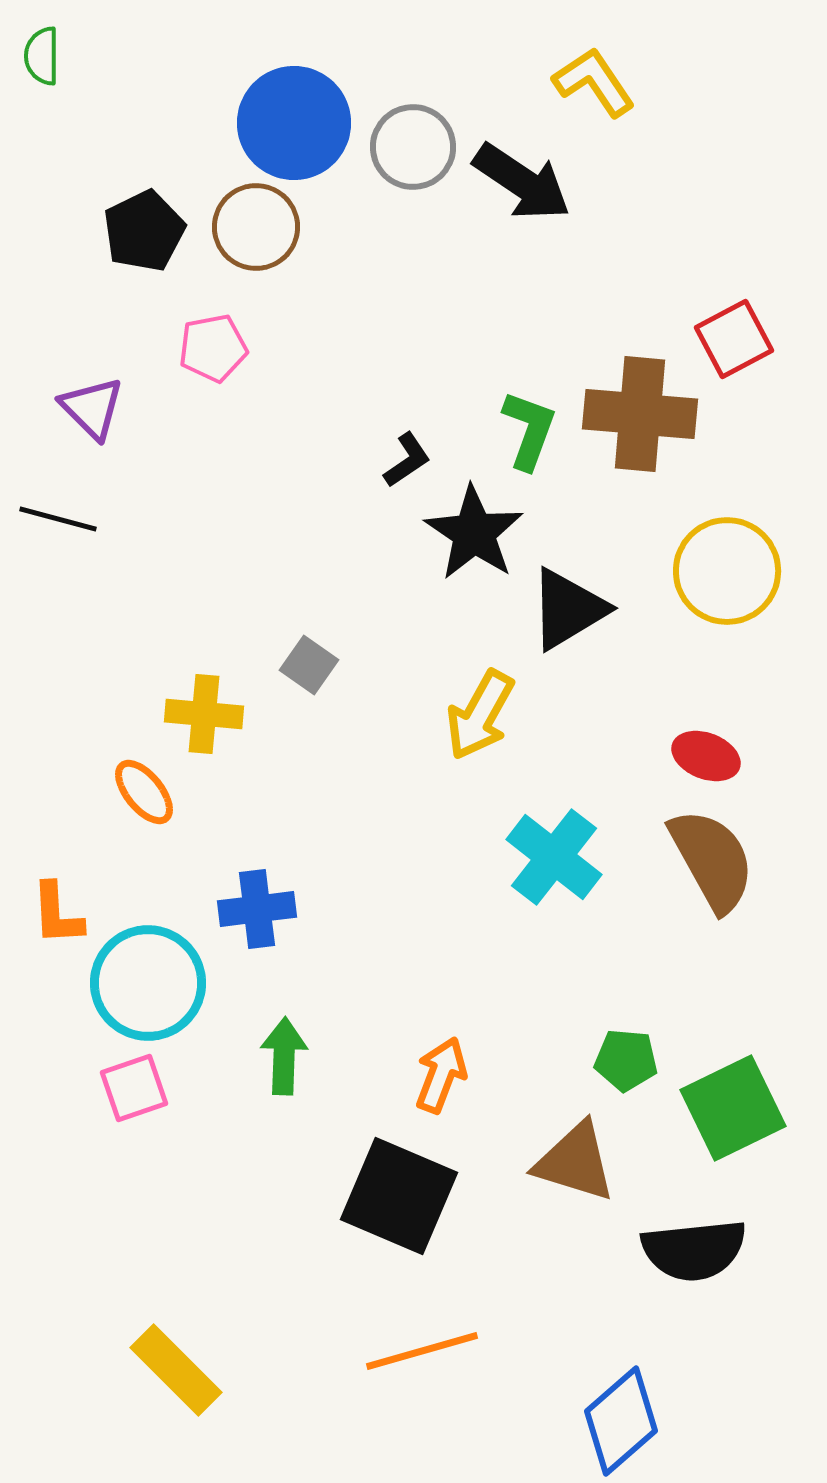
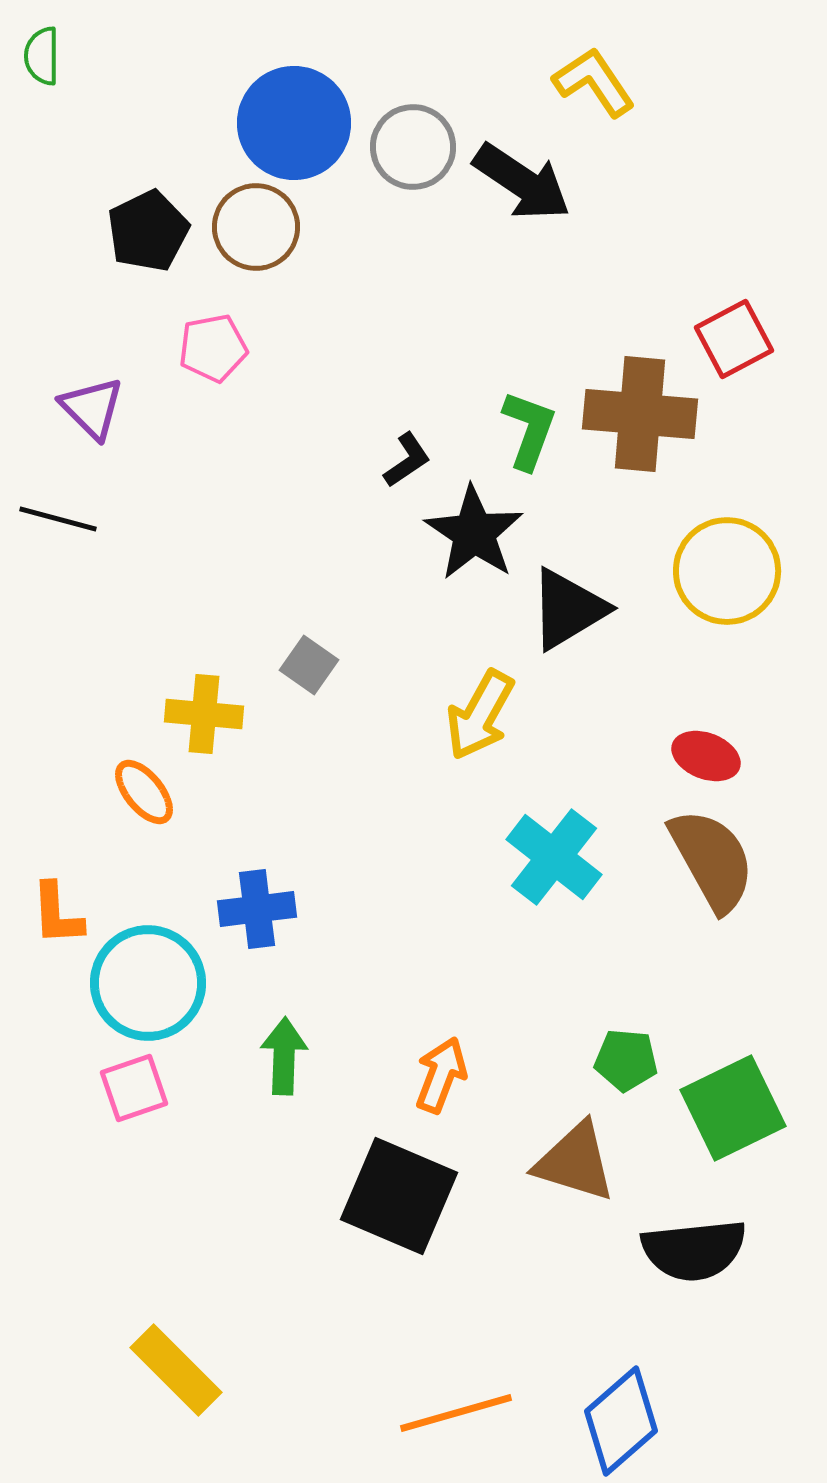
black pentagon: moved 4 px right
orange line: moved 34 px right, 62 px down
